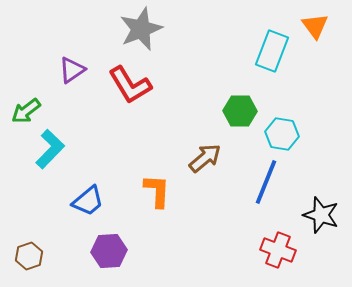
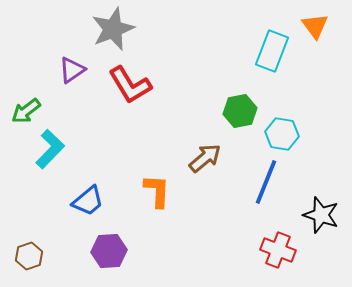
gray star: moved 28 px left
green hexagon: rotated 12 degrees counterclockwise
